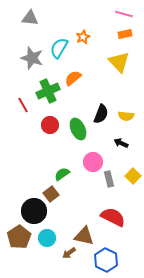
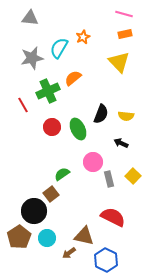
gray star: rotated 30 degrees counterclockwise
red circle: moved 2 px right, 2 px down
